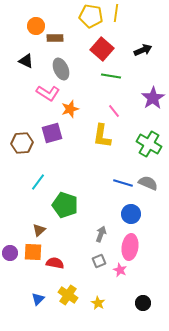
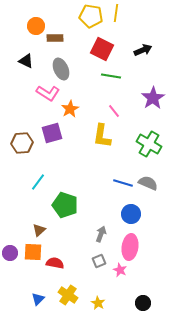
red square: rotated 15 degrees counterclockwise
orange star: rotated 12 degrees counterclockwise
